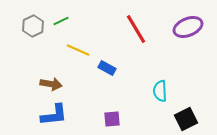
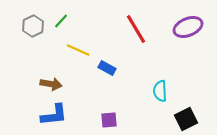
green line: rotated 21 degrees counterclockwise
purple square: moved 3 px left, 1 px down
